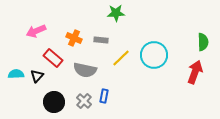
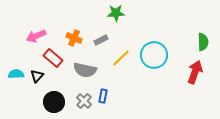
pink arrow: moved 5 px down
gray rectangle: rotated 32 degrees counterclockwise
blue rectangle: moved 1 px left
